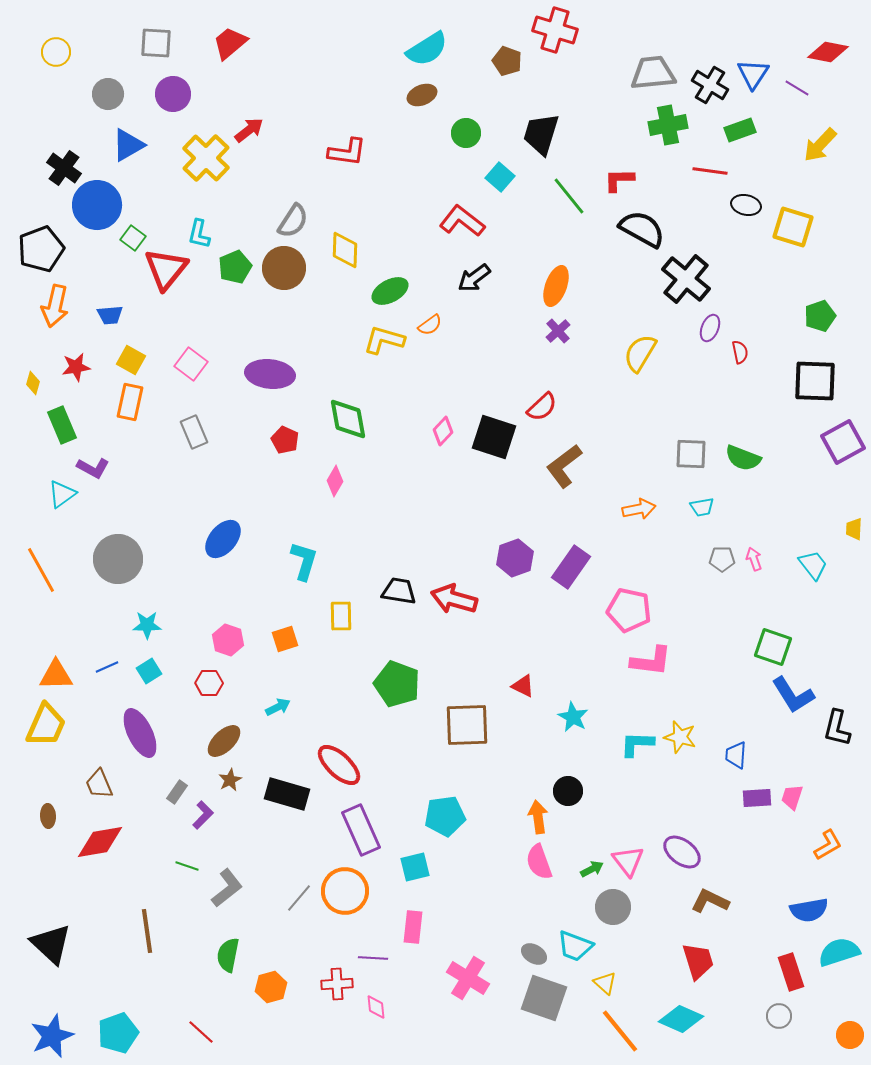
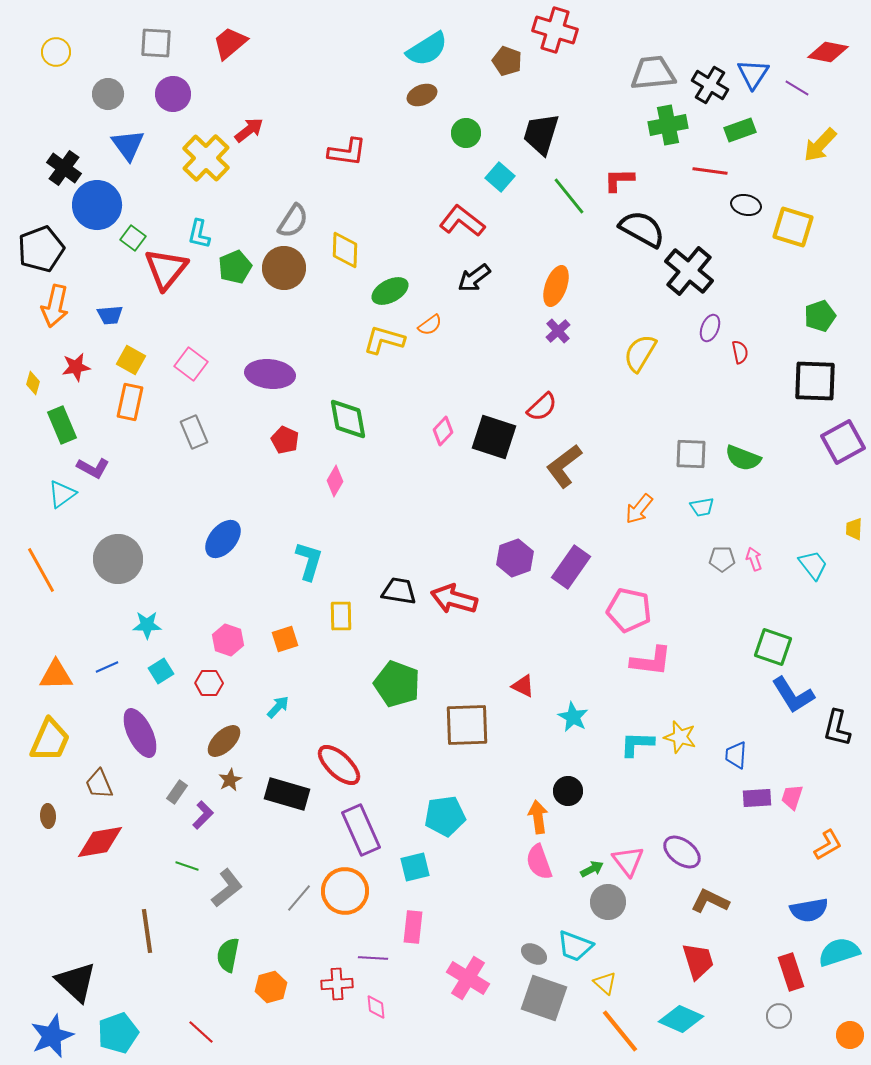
blue triangle at (128, 145): rotated 36 degrees counterclockwise
black cross at (686, 279): moved 3 px right, 8 px up
orange arrow at (639, 509): rotated 140 degrees clockwise
cyan L-shape at (304, 561): moved 5 px right
cyan square at (149, 671): moved 12 px right
cyan arrow at (278, 707): rotated 20 degrees counterclockwise
yellow trapezoid at (46, 725): moved 4 px right, 15 px down
gray circle at (613, 907): moved 5 px left, 5 px up
black triangle at (51, 944): moved 25 px right, 38 px down
